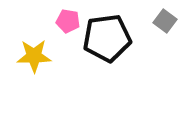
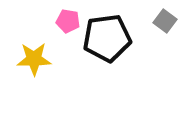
yellow star: moved 3 px down
